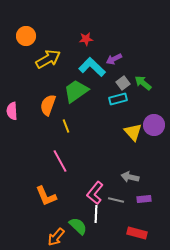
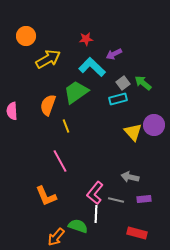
purple arrow: moved 5 px up
green trapezoid: moved 1 px down
green semicircle: rotated 24 degrees counterclockwise
